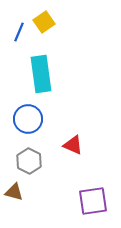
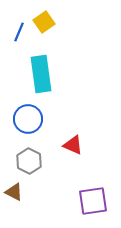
brown triangle: rotated 12 degrees clockwise
